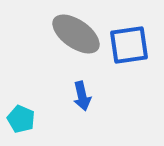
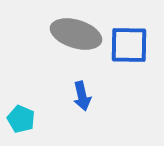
gray ellipse: rotated 18 degrees counterclockwise
blue square: rotated 9 degrees clockwise
